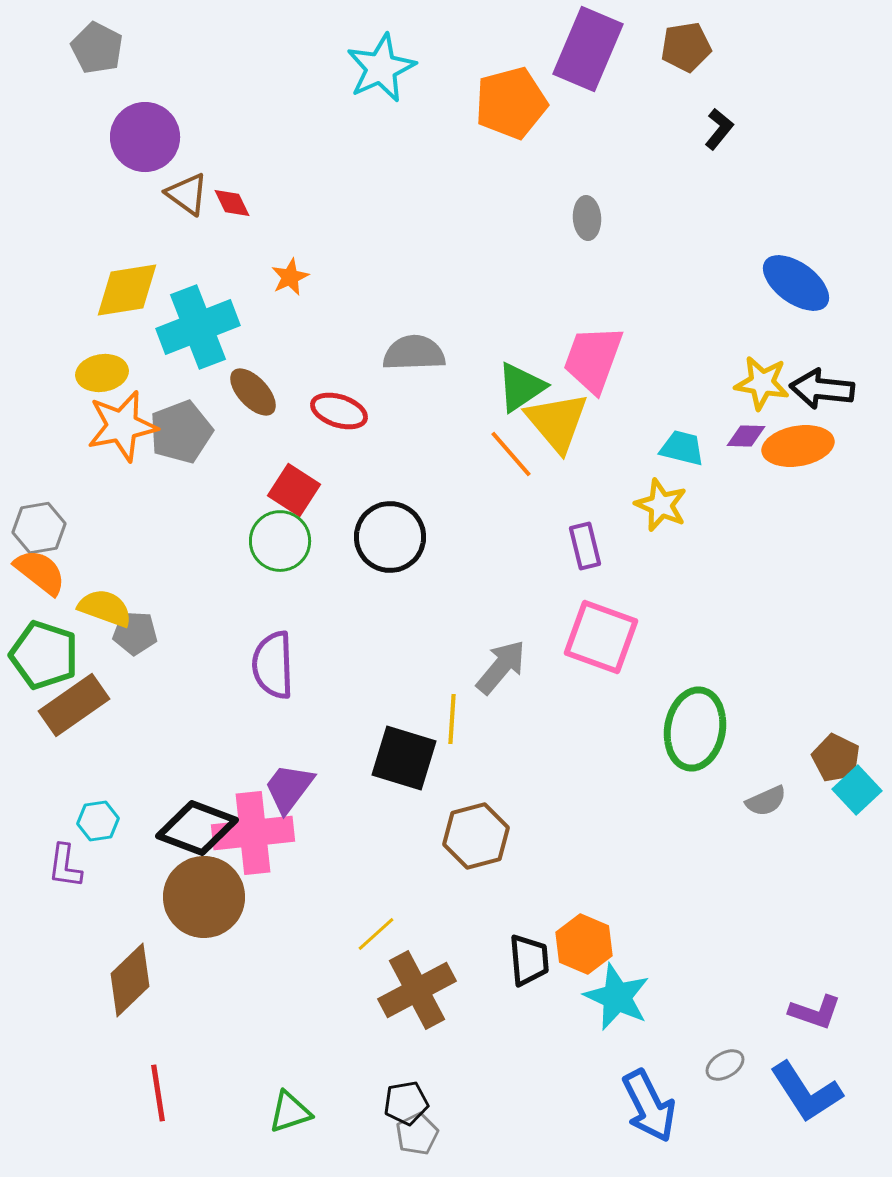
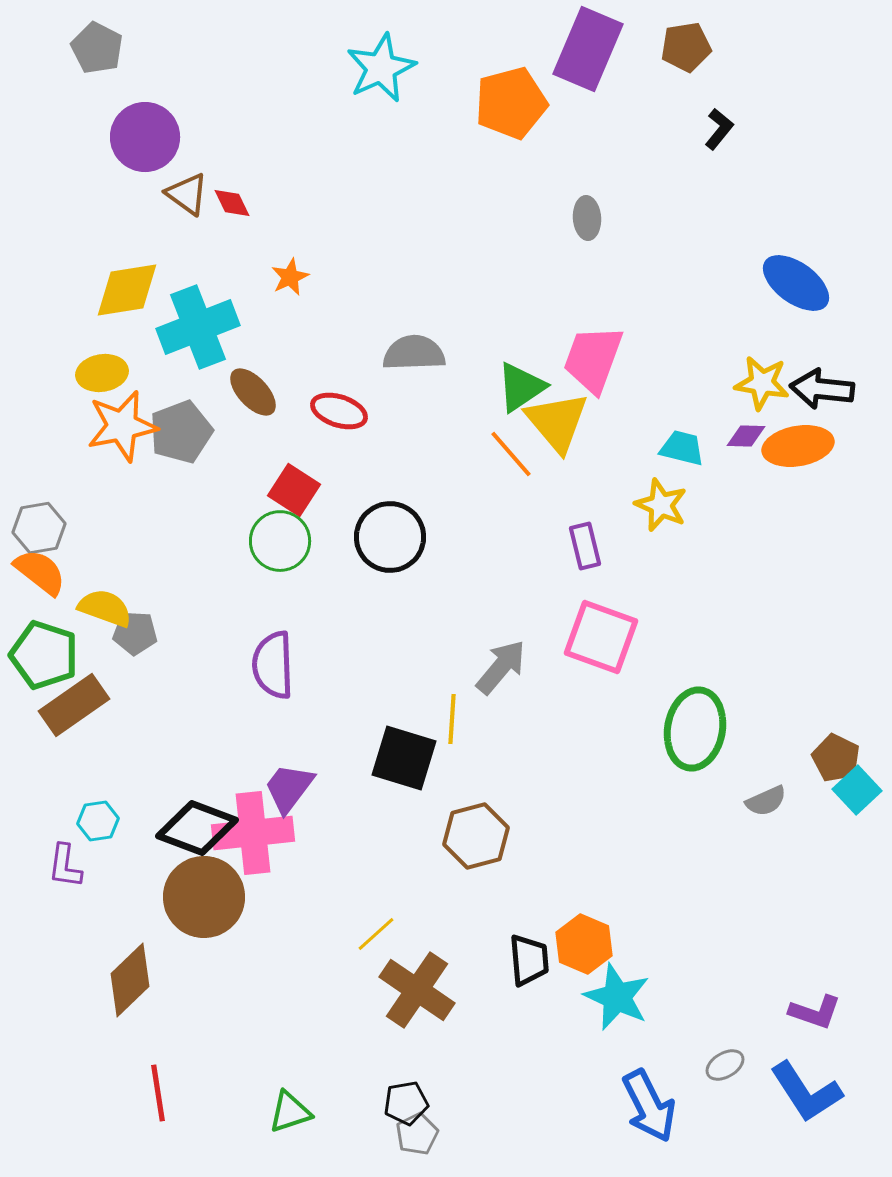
brown cross at (417, 990): rotated 28 degrees counterclockwise
